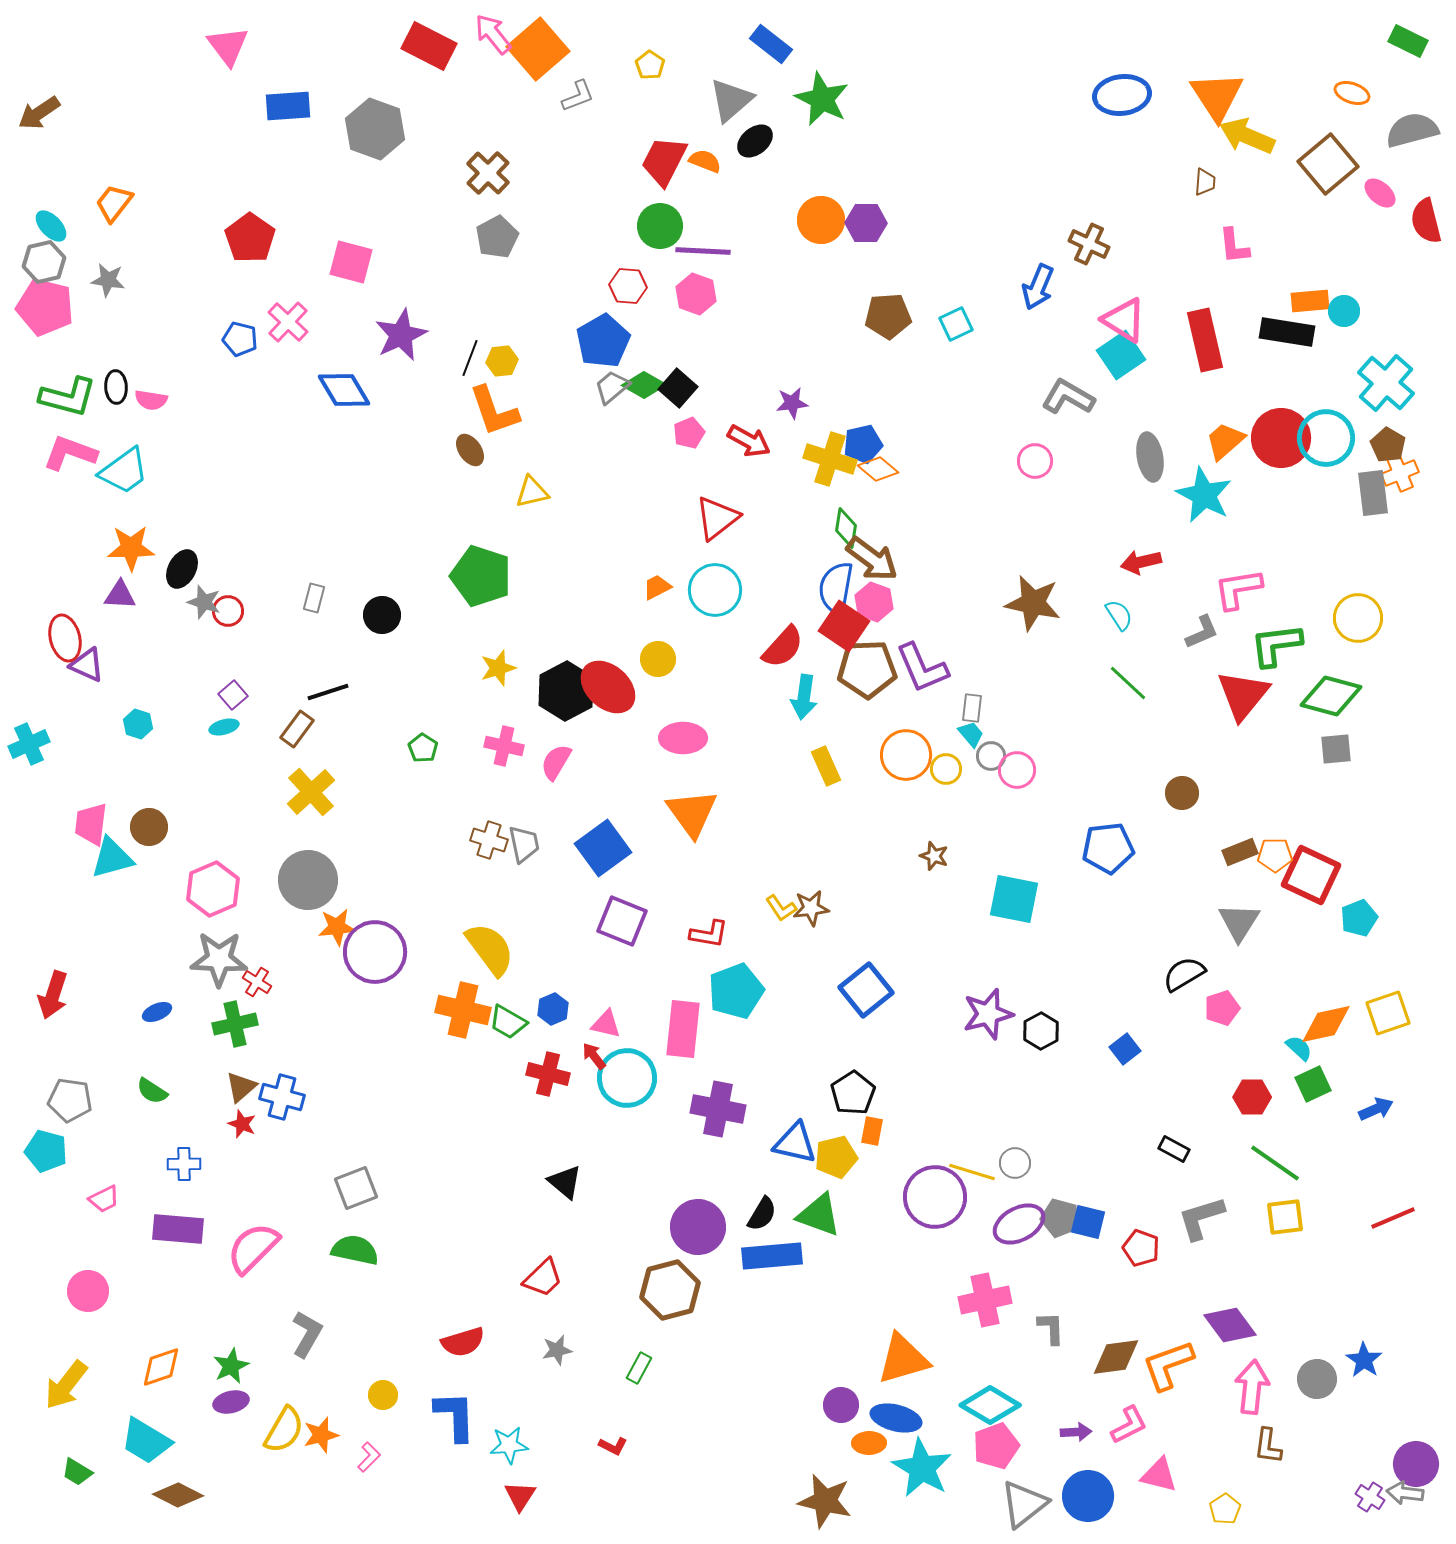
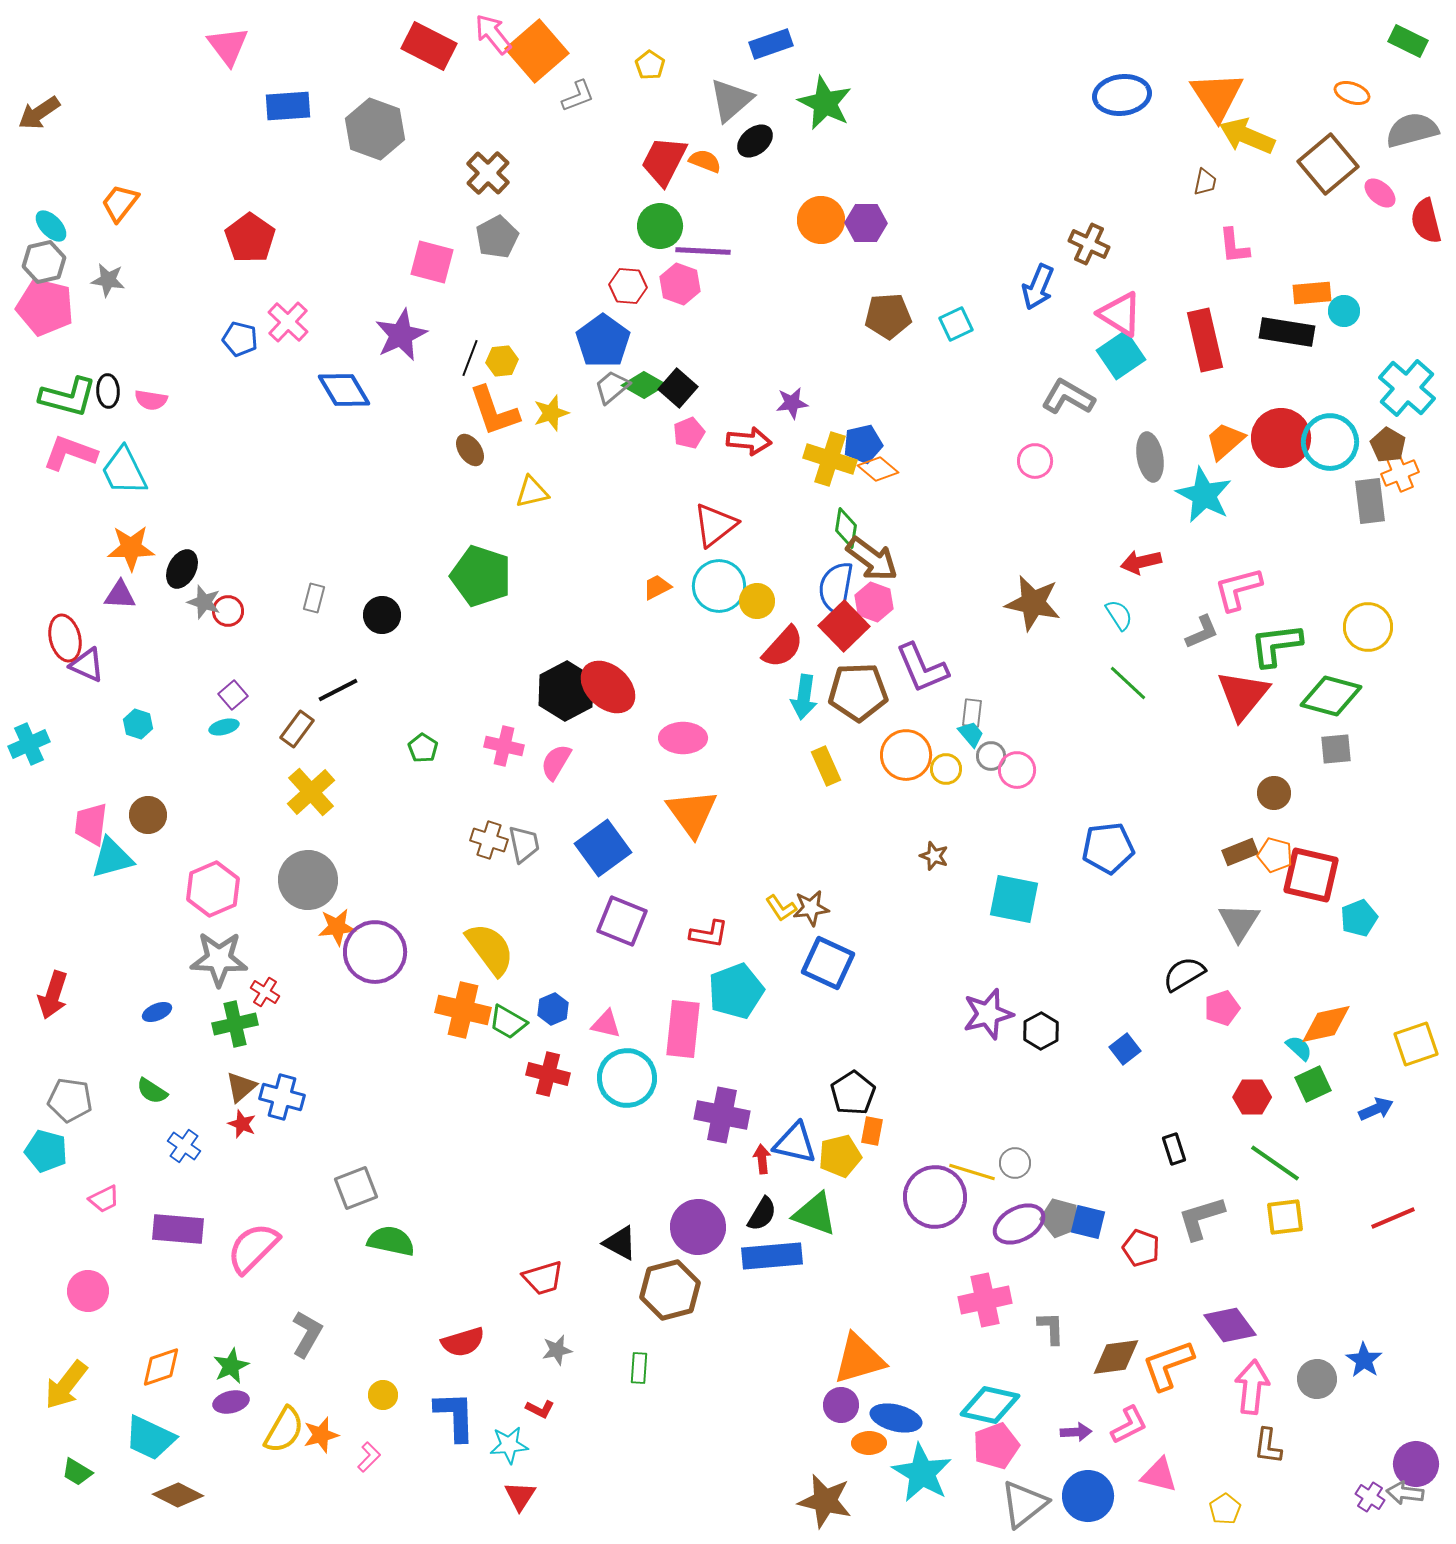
blue rectangle at (771, 44): rotated 57 degrees counterclockwise
orange square at (538, 49): moved 1 px left, 2 px down
green star at (822, 99): moved 3 px right, 4 px down
brown trapezoid at (1205, 182): rotated 8 degrees clockwise
orange trapezoid at (114, 203): moved 6 px right
pink square at (351, 262): moved 81 px right
pink hexagon at (696, 294): moved 16 px left, 10 px up
orange rectangle at (1310, 301): moved 2 px right, 8 px up
pink triangle at (1124, 320): moved 4 px left, 6 px up
blue pentagon at (603, 341): rotated 6 degrees counterclockwise
cyan cross at (1386, 383): moved 21 px right, 5 px down
black ellipse at (116, 387): moved 8 px left, 4 px down
cyan circle at (1326, 438): moved 4 px right, 4 px down
red arrow at (749, 441): rotated 24 degrees counterclockwise
cyan trapezoid at (124, 471): rotated 100 degrees clockwise
gray rectangle at (1373, 493): moved 3 px left, 8 px down
red triangle at (717, 518): moved 2 px left, 7 px down
pink L-shape at (1238, 589): rotated 6 degrees counterclockwise
cyan circle at (715, 590): moved 4 px right, 4 px up
yellow circle at (1358, 618): moved 10 px right, 9 px down
red square at (844, 626): rotated 12 degrees clockwise
yellow circle at (658, 659): moved 99 px right, 58 px up
yellow star at (498, 668): moved 53 px right, 255 px up
brown pentagon at (867, 669): moved 9 px left, 23 px down
black line at (328, 692): moved 10 px right, 2 px up; rotated 9 degrees counterclockwise
gray rectangle at (972, 708): moved 5 px down
brown circle at (1182, 793): moved 92 px right
brown circle at (149, 827): moved 1 px left, 12 px up
orange pentagon at (1275, 855): rotated 16 degrees clockwise
red square at (1311, 875): rotated 12 degrees counterclockwise
red cross at (257, 982): moved 8 px right, 10 px down
blue square at (866, 990): moved 38 px left, 27 px up; rotated 26 degrees counterclockwise
yellow square at (1388, 1013): moved 28 px right, 31 px down
red arrow at (594, 1056): moved 168 px right, 103 px down; rotated 32 degrees clockwise
purple cross at (718, 1109): moved 4 px right, 6 px down
black rectangle at (1174, 1149): rotated 44 degrees clockwise
yellow pentagon at (836, 1157): moved 4 px right, 1 px up
blue cross at (184, 1164): moved 18 px up; rotated 36 degrees clockwise
black triangle at (565, 1182): moved 55 px right, 61 px down; rotated 12 degrees counterclockwise
green triangle at (819, 1215): moved 4 px left, 1 px up
green semicircle at (355, 1250): moved 36 px right, 9 px up
red trapezoid at (543, 1278): rotated 27 degrees clockwise
orange triangle at (903, 1359): moved 44 px left
green rectangle at (639, 1368): rotated 24 degrees counterclockwise
cyan diamond at (990, 1405): rotated 18 degrees counterclockwise
cyan trapezoid at (146, 1441): moved 4 px right, 3 px up; rotated 6 degrees counterclockwise
red L-shape at (613, 1446): moved 73 px left, 37 px up
cyan star at (922, 1468): moved 5 px down
